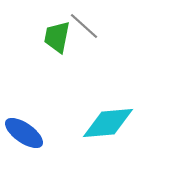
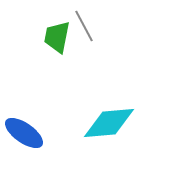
gray line: rotated 20 degrees clockwise
cyan diamond: moved 1 px right
